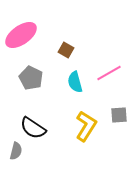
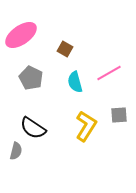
brown square: moved 1 px left, 1 px up
